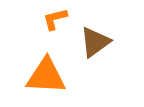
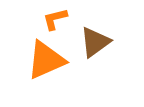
orange triangle: moved 16 px up; rotated 27 degrees counterclockwise
